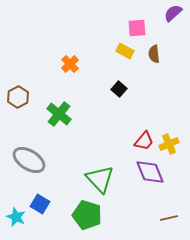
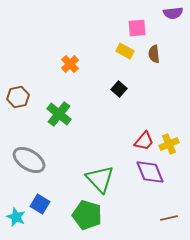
purple semicircle: rotated 144 degrees counterclockwise
brown hexagon: rotated 15 degrees clockwise
